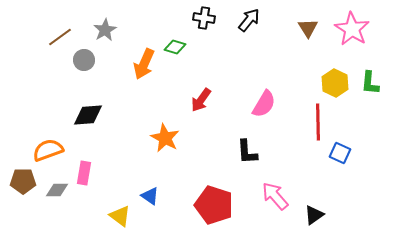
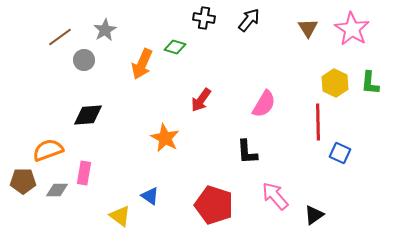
orange arrow: moved 2 px left
